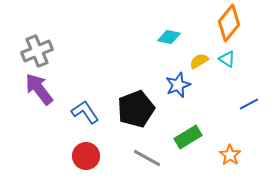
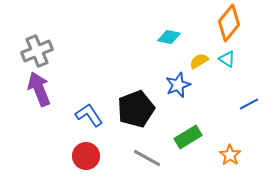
purple arrow: rotated 16 degrees clockwise
blue L-shape: moved 4 px right, 3 px down
